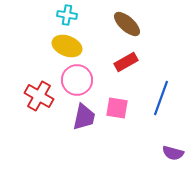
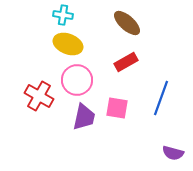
cyan cross: moved 4 px left
brown ellipse: moved 1 px up
yellow ellipse: moved 1 px right, 2 px up
